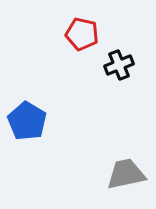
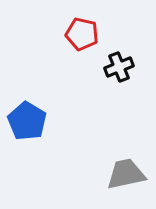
black cross: moved 2 px down
